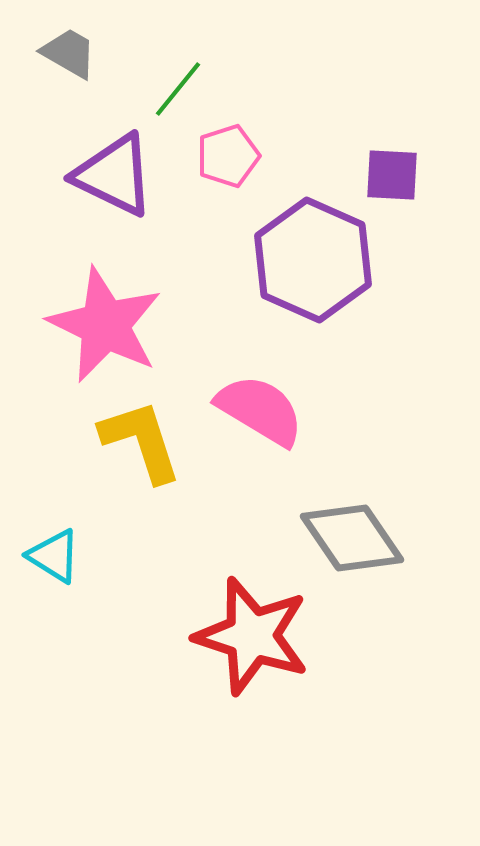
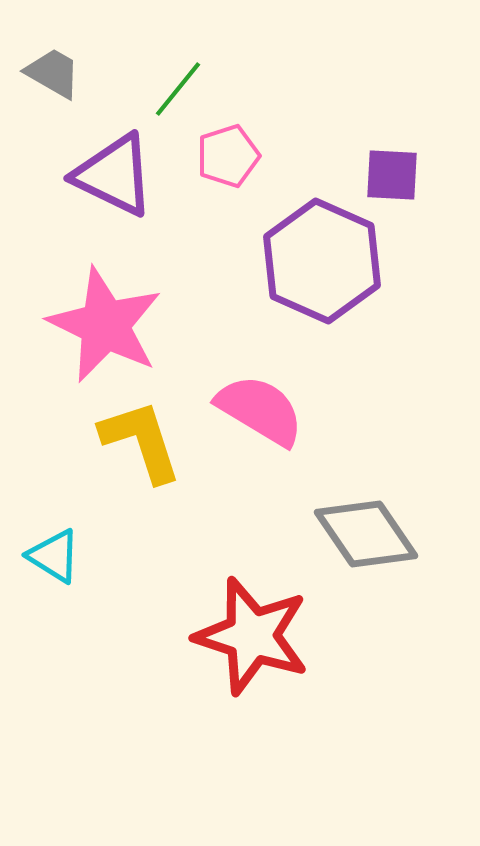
gray trapezoid: moved 16 px left, 20 px down
purple hexagon: moved 9 px right, 1 px down
gray diamond: moved 14 px right, 4 px up
